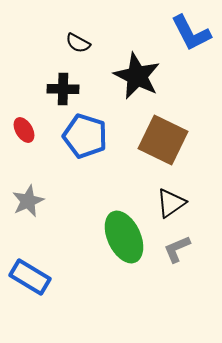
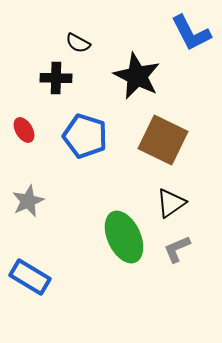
black cross: moved 7 px left, 11 px up
